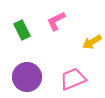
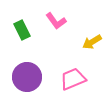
pink L-shape: rotated 100 degrees counterclockwise
